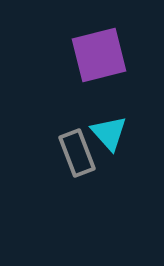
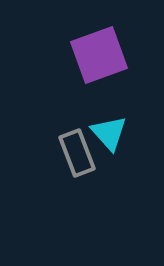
purple square: rotated 6 degrees counterclockwise
